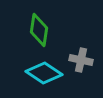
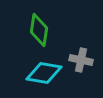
cyan diamond: rotated 24 degrees counterclockwise
